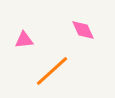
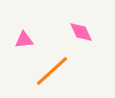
pink diamond: moved 2 px left, 2 px down
